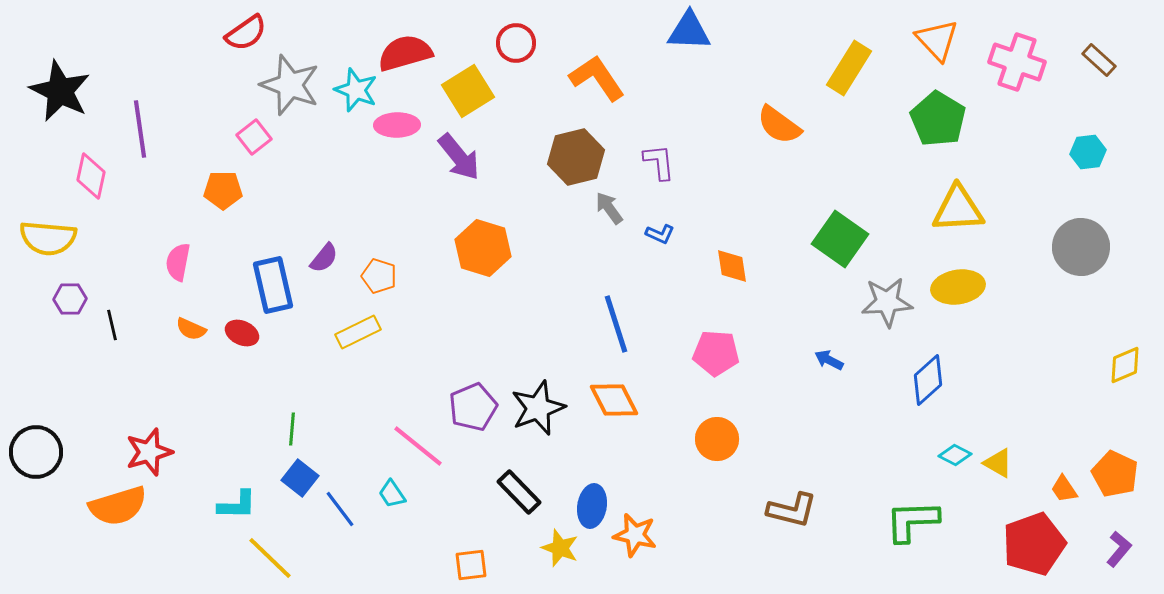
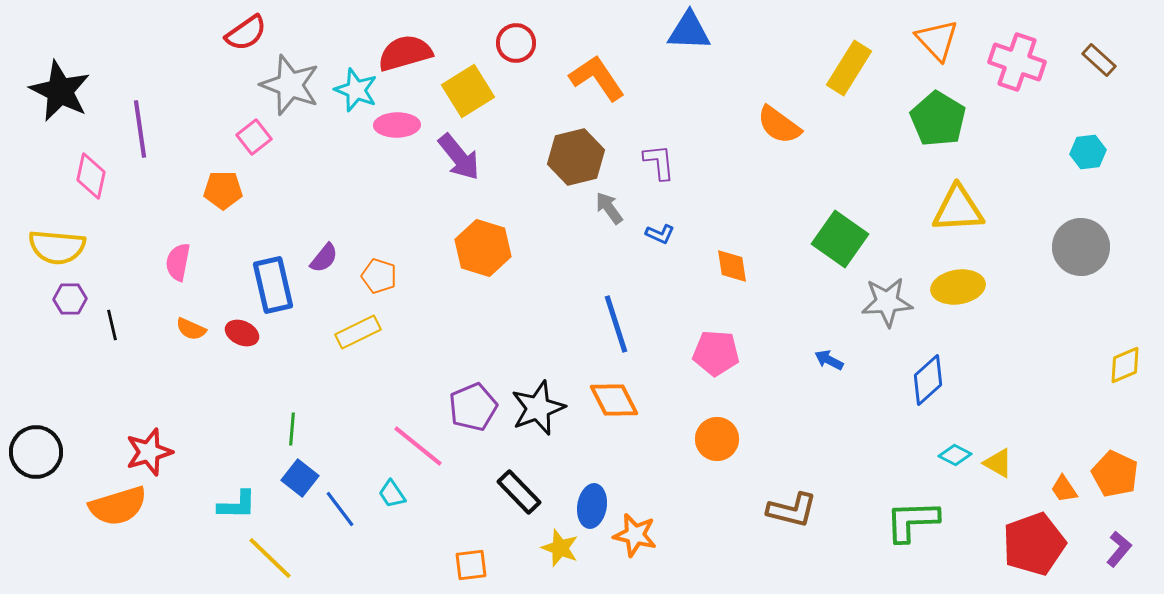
yellow semicircle at (48, 238): moved 9 px right, 9 px down
